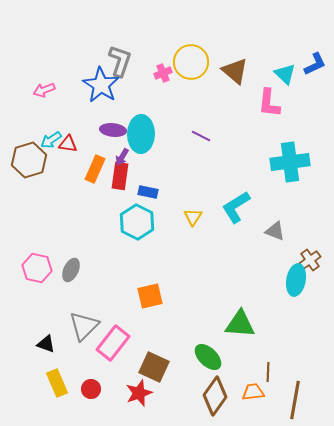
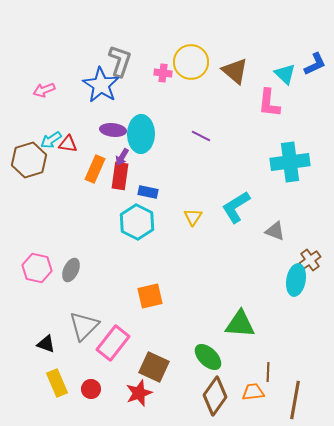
pink cross at (163, 73): rotated 30 degrees clockwise
